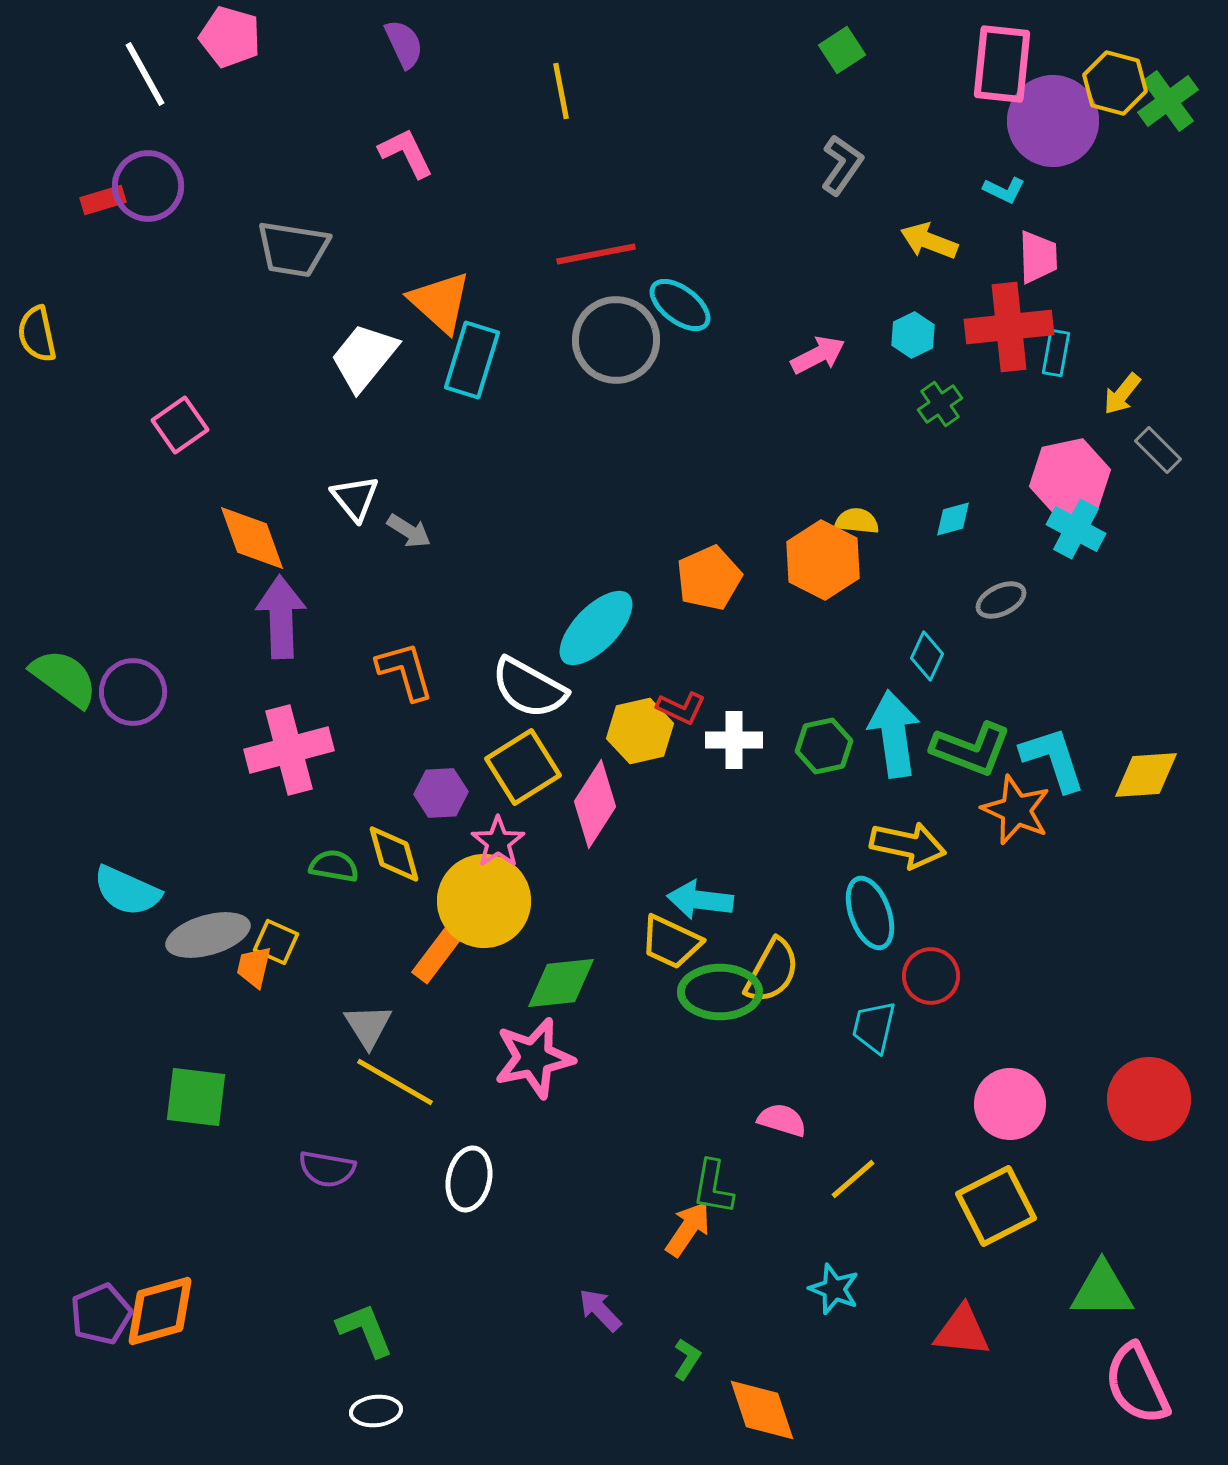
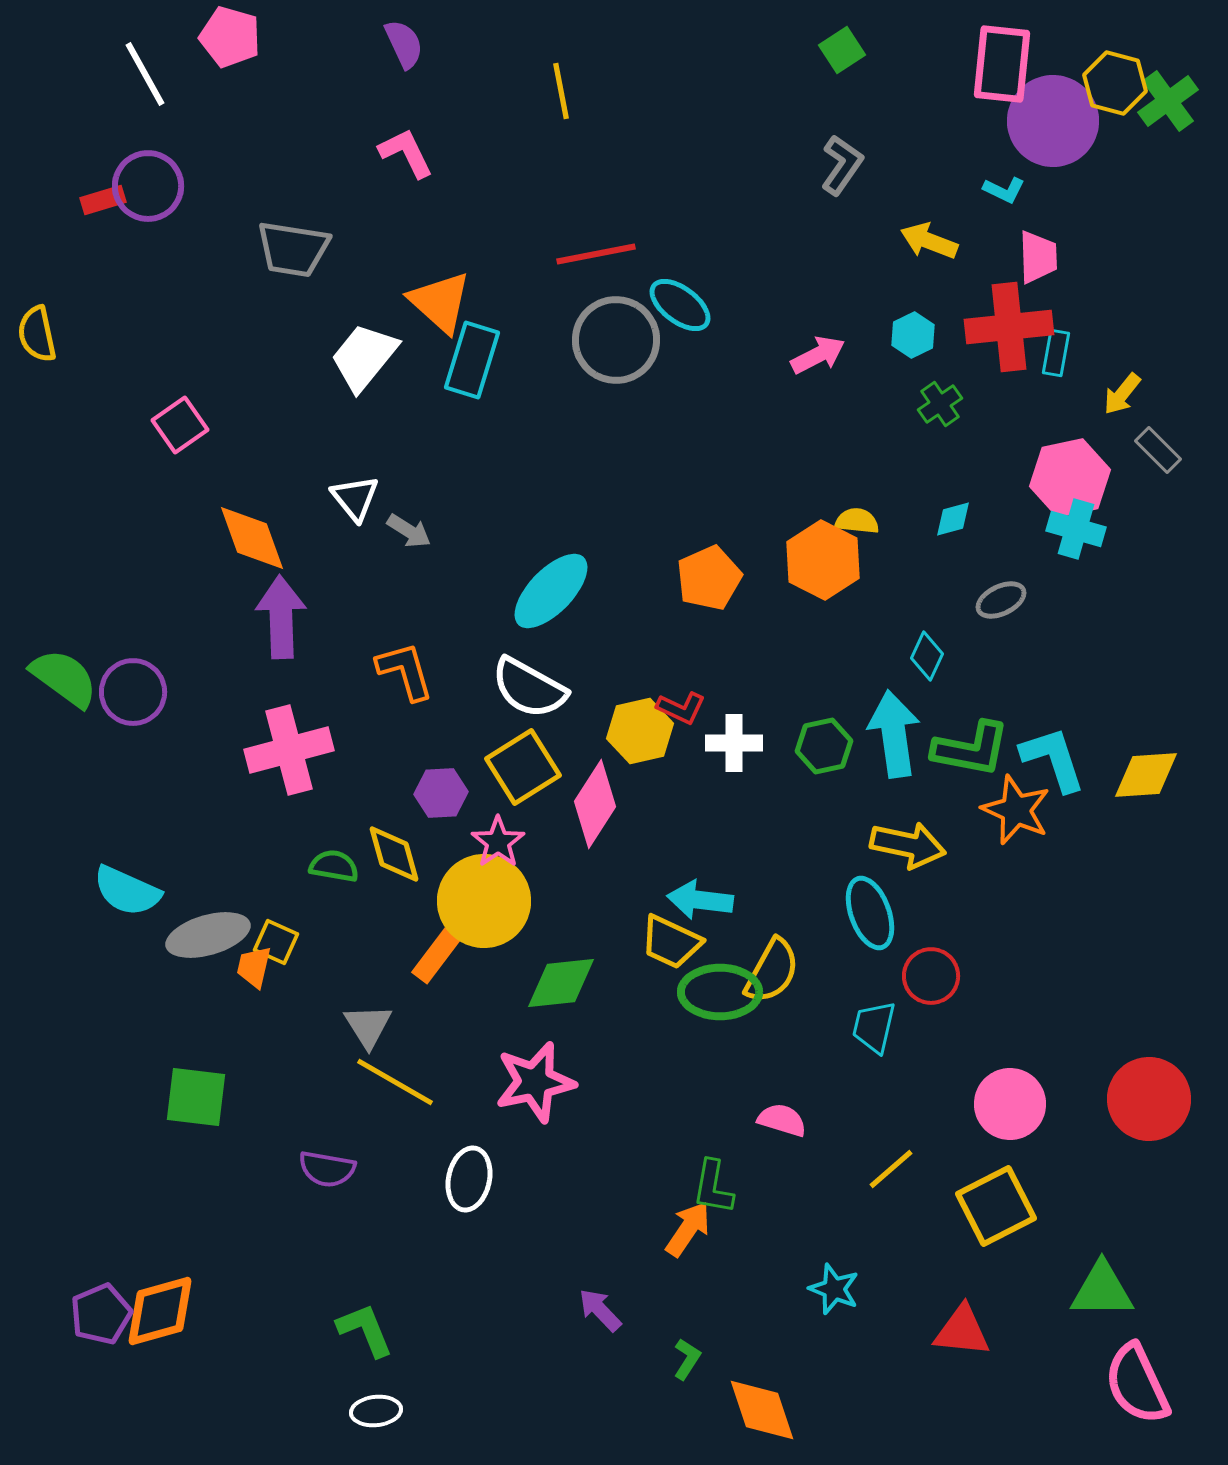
cyan cross at (1076, 529): rotated 12 degrees counterclockwise
cyan ellipse at (596, 628): moved 45 px left, 37 px up
white cross at (734, 740): moved 3 px down
green L-shape at (971, 749): rotated 10 degrees counterclockwise
pink star at (534, 1058): moved 1 px right, 24 px down
yellow line at (853, 1179): moved 38 px right, 10 px up
